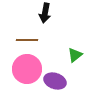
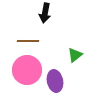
brown line: moved 1 px right, 1 px down
pink circle: moved 1 px down
purple ellipse: rotated 60 degrees clockwise
